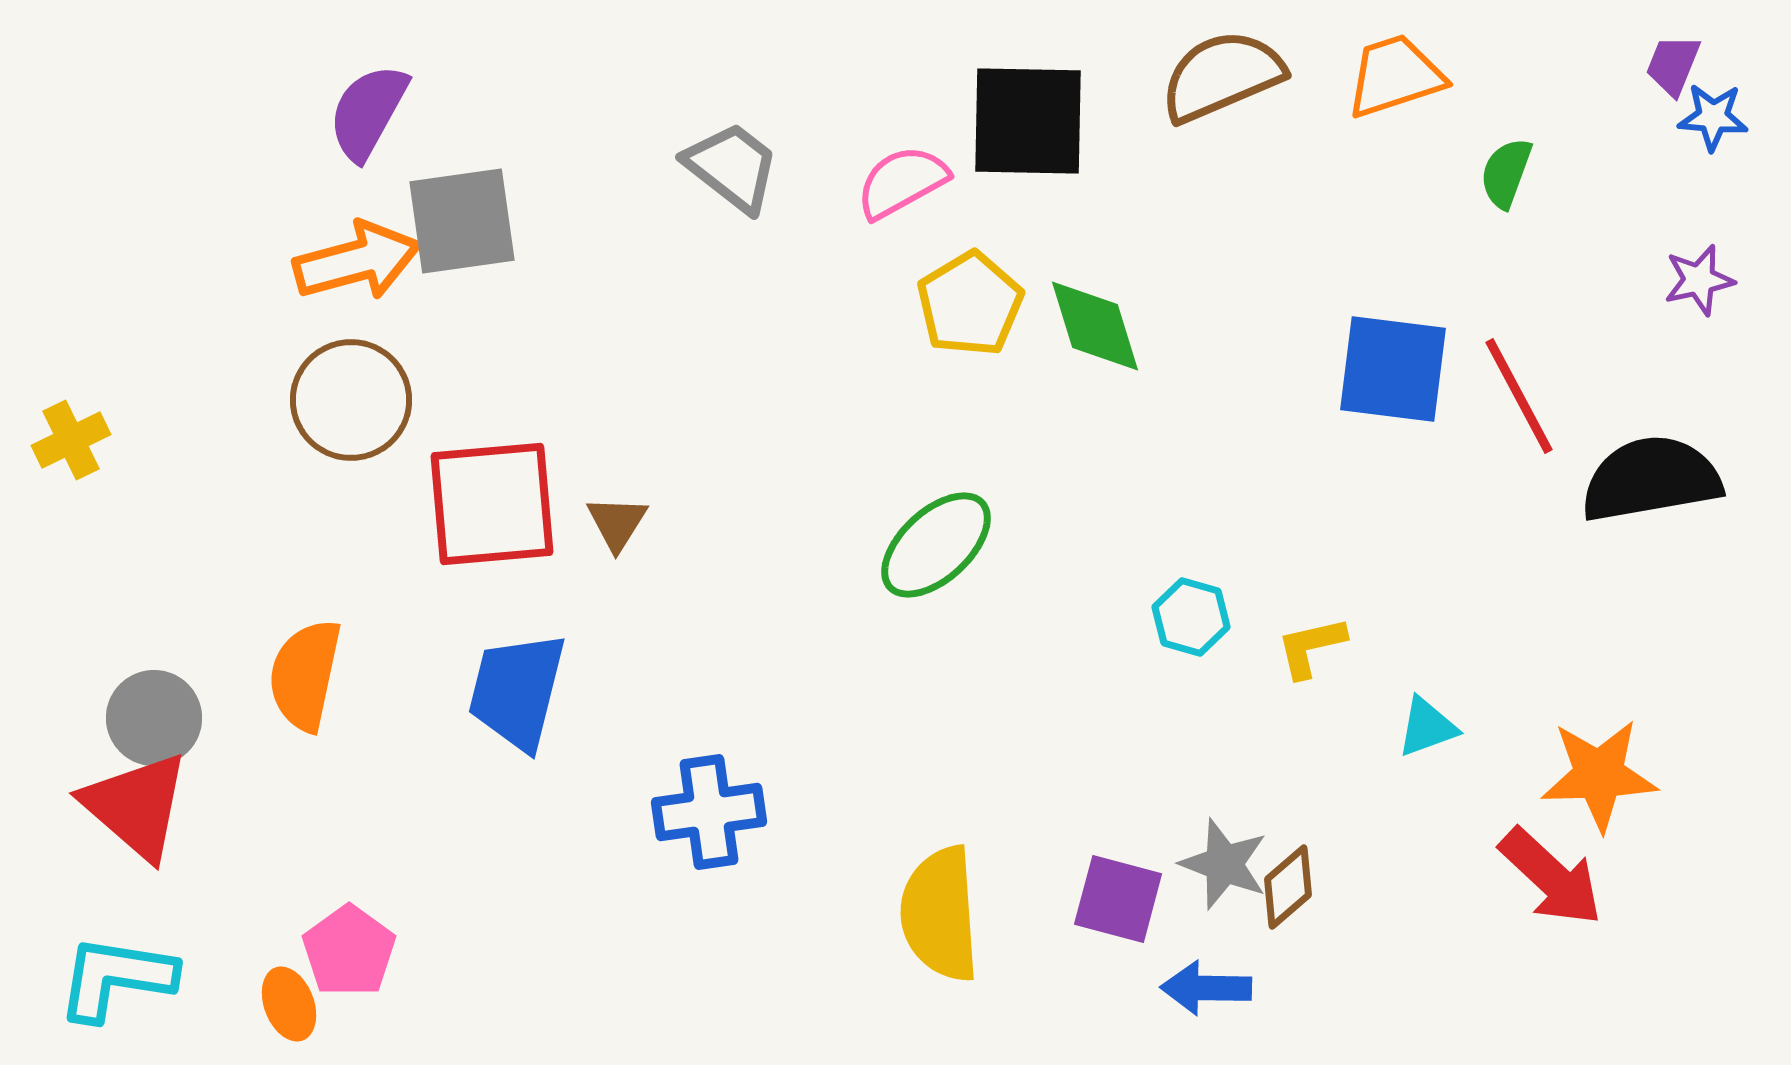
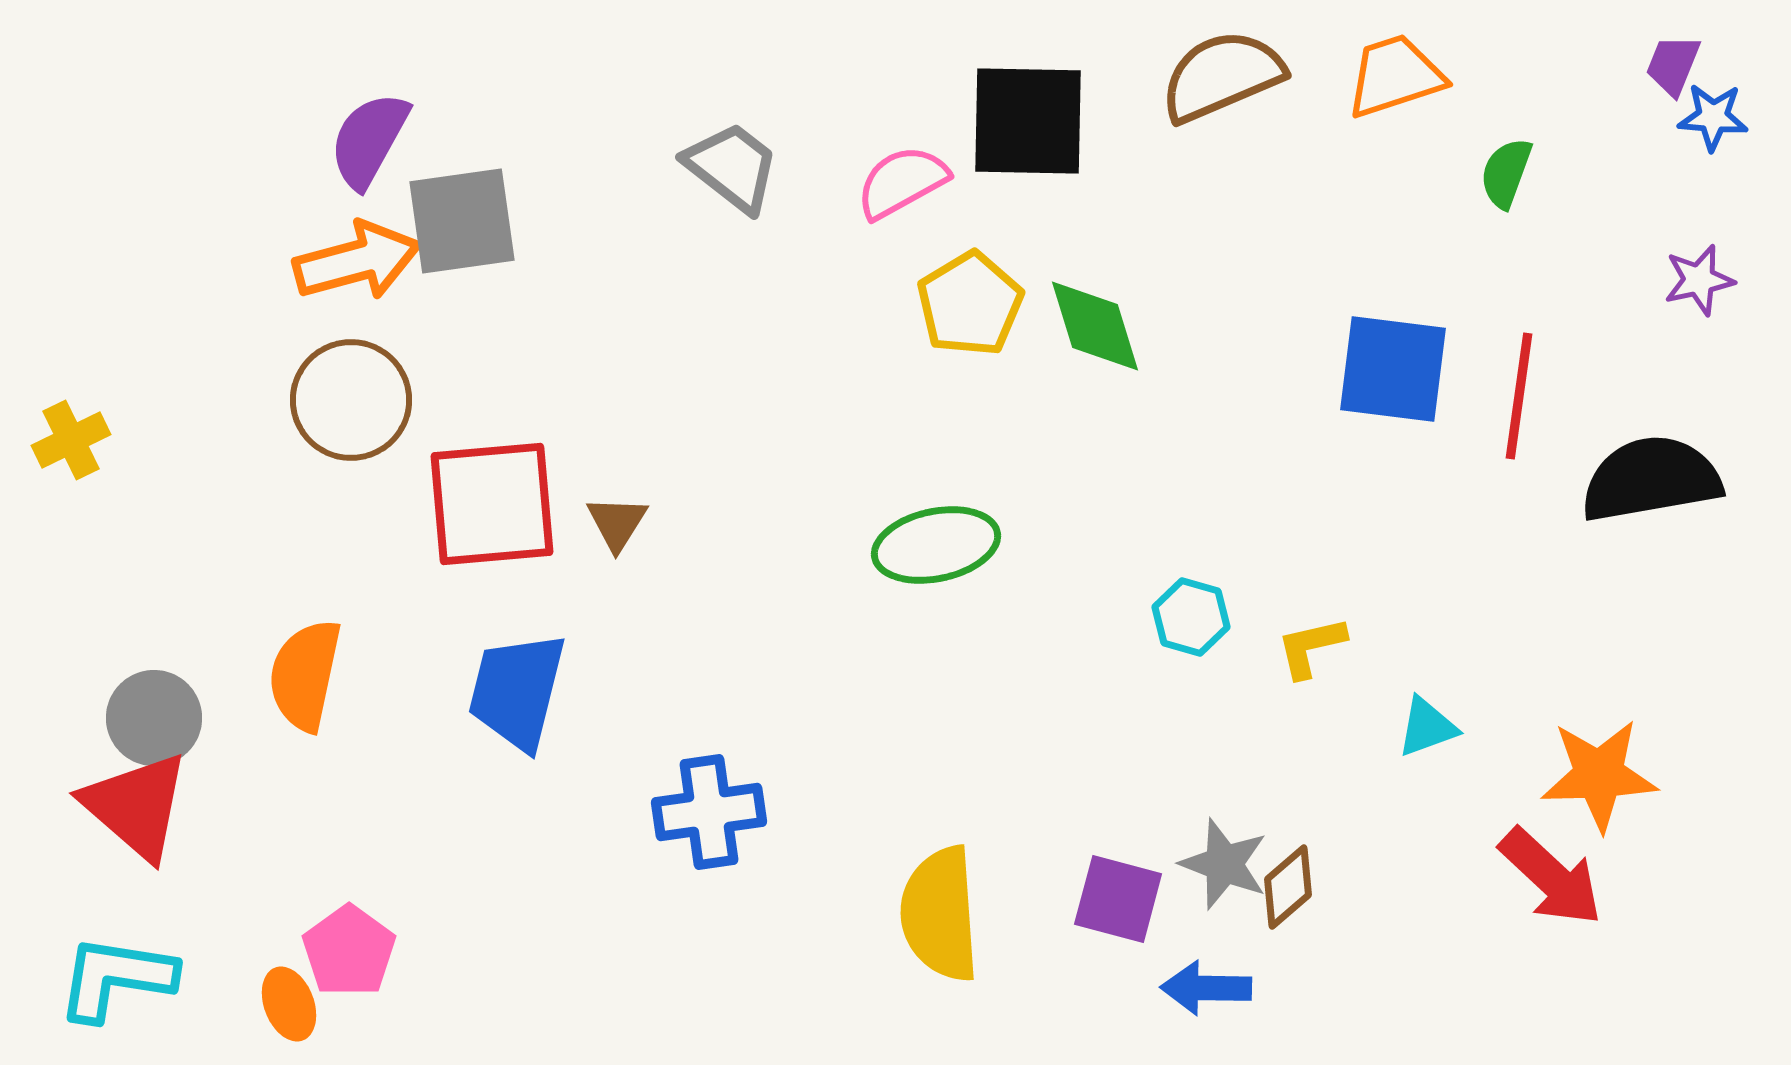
purple semicircle: moved 1 px right, 28 px down
red line: rotated 36 degrees clockwise
green ellipse: rotated 31 degrees clockwise
